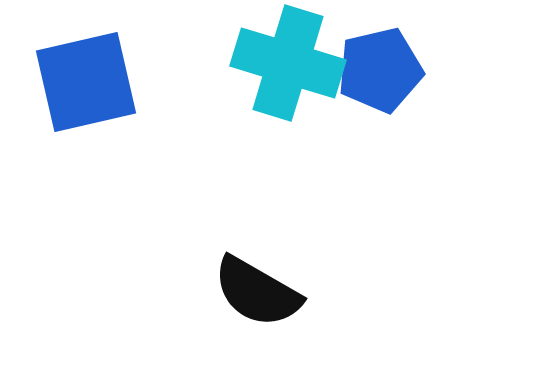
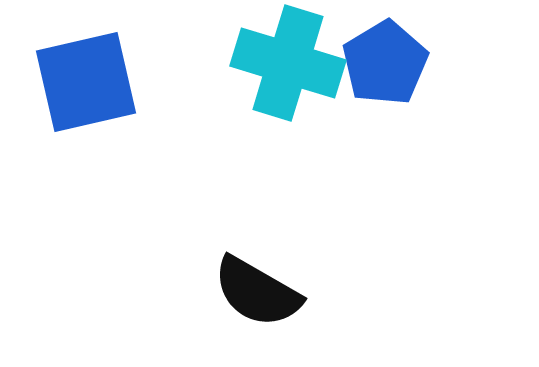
blue pentagon: moved 5 px right, 7 px up; rotated 18 degrees counterclockwise
